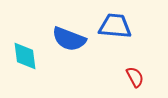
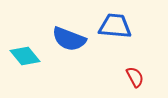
cyan diamond: rotated 32 degrees counterclockwise
